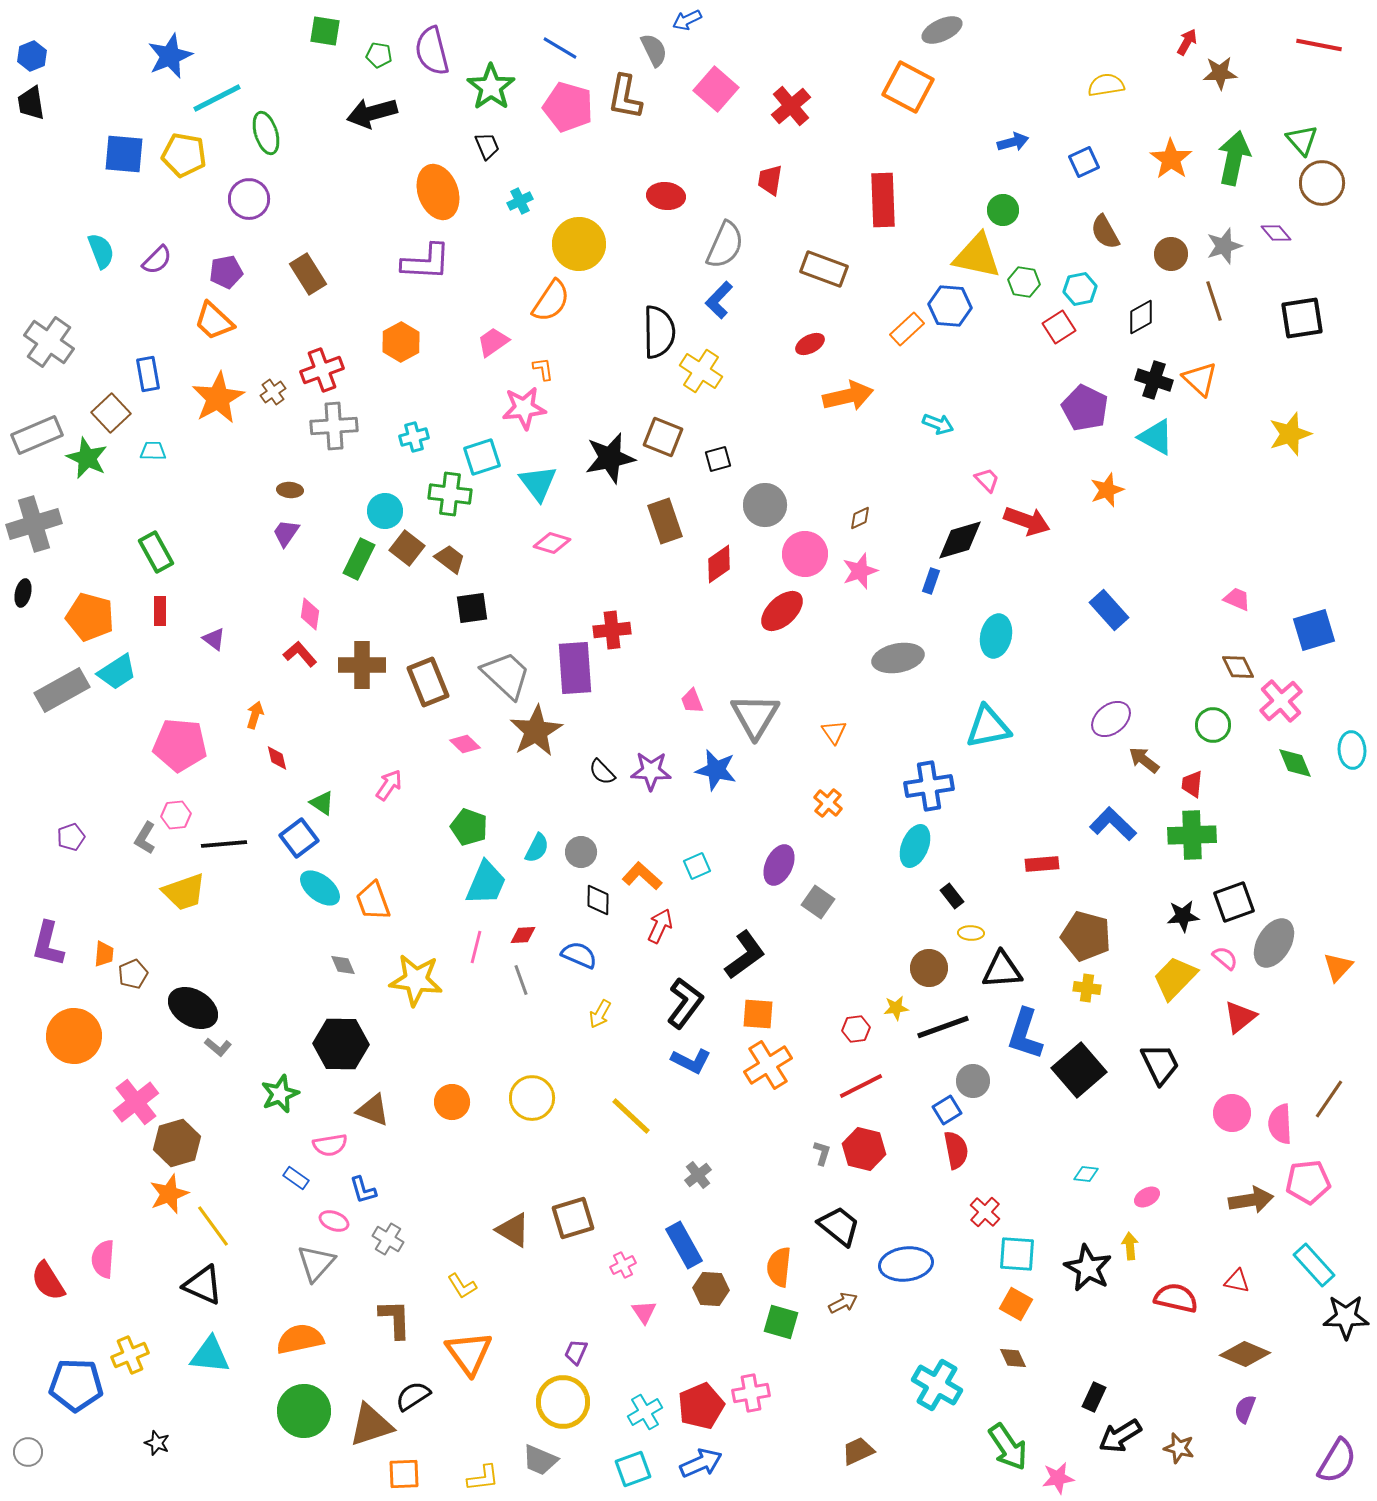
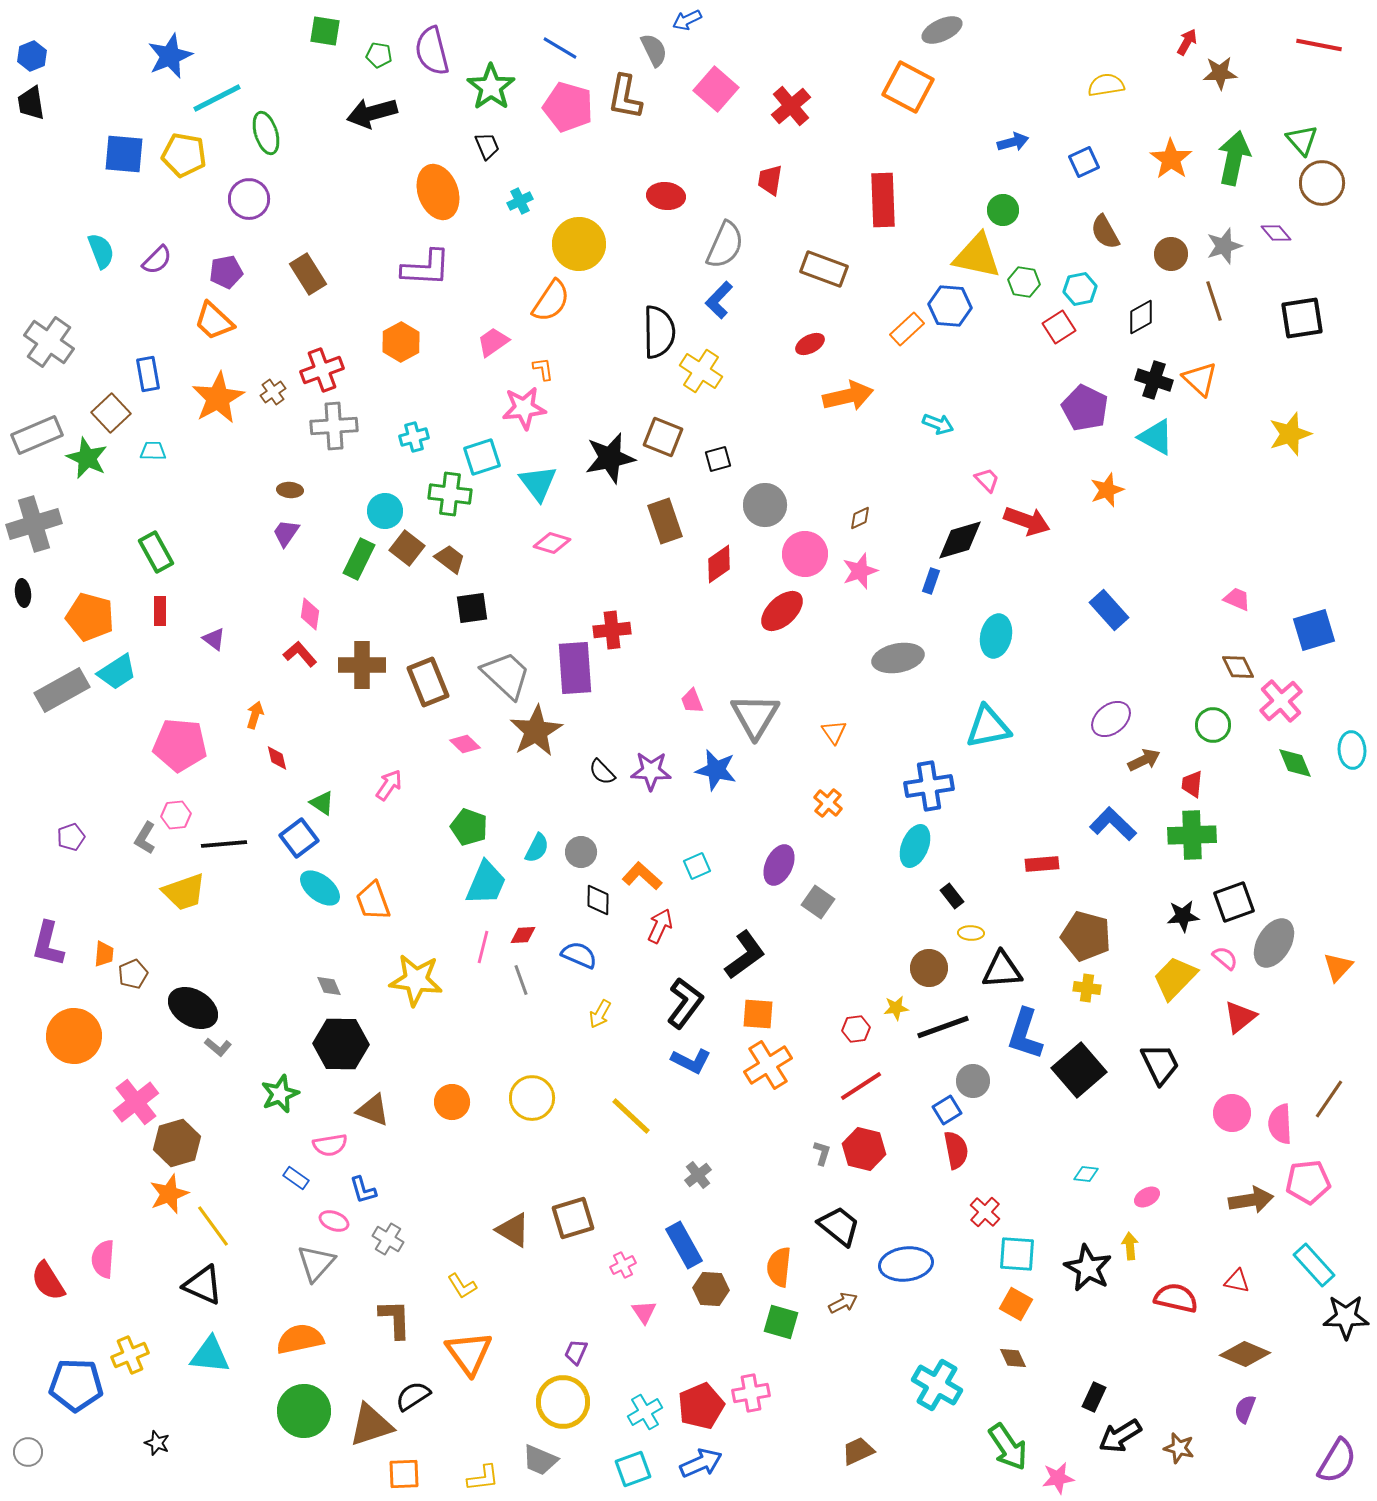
purple L-shape at (426, 262): moved 6 px down
black ellipse at (23, 593): rotated 20 degrees counterclockwise
brown arrow at (1144, 760): rotated 116 degrees clockwise
pink line at (476, 947): moved 7 px right
gray diamond at (343, 965): moved 14 px left, 21 px down
red line at (861, 1086): rotated 6 degrees counterclockwise
